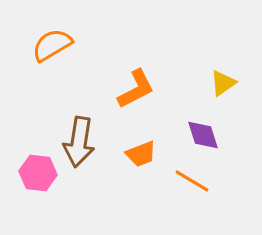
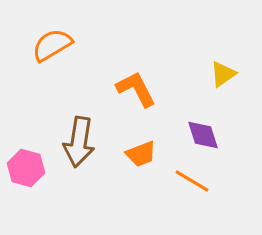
yellow triangle: moved 9 px up
orange L-shape: rotated 90 degrees counterclockwise
pink hexagon: moved 12 px left, 5 px up; rotated 9 degrees clockwise
